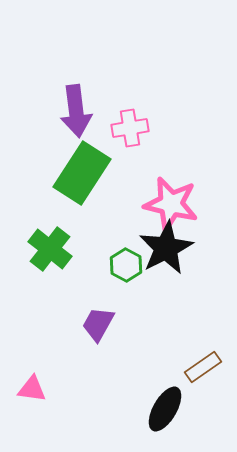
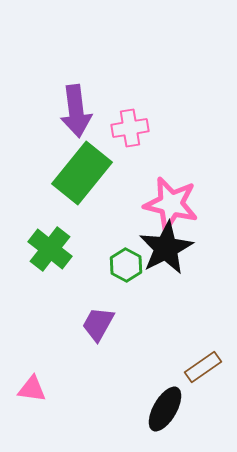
green rectangle: rotated 6 degrees clockwise
